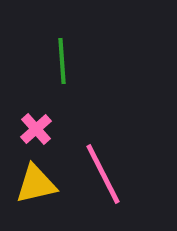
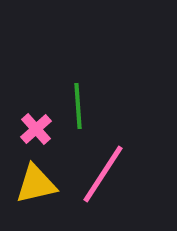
green line: moved 16 px right, 45 px down
pink line: rotated 60 degrees clockwise
